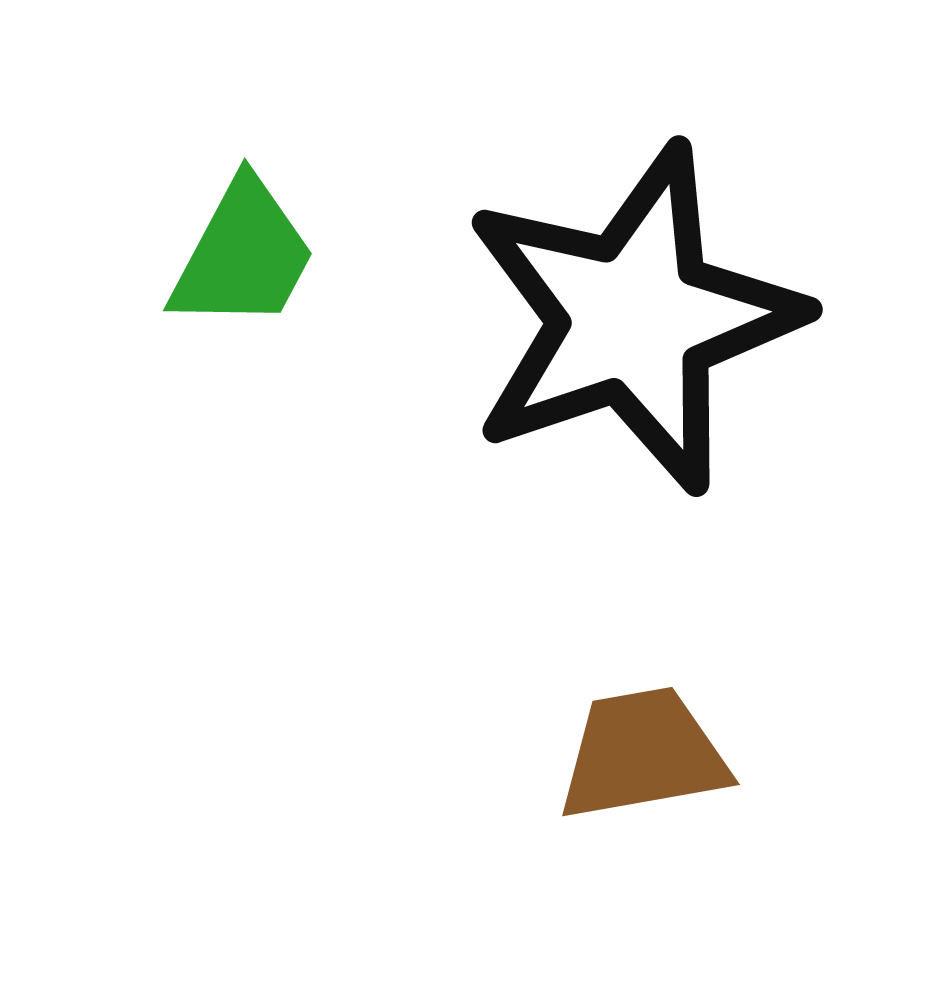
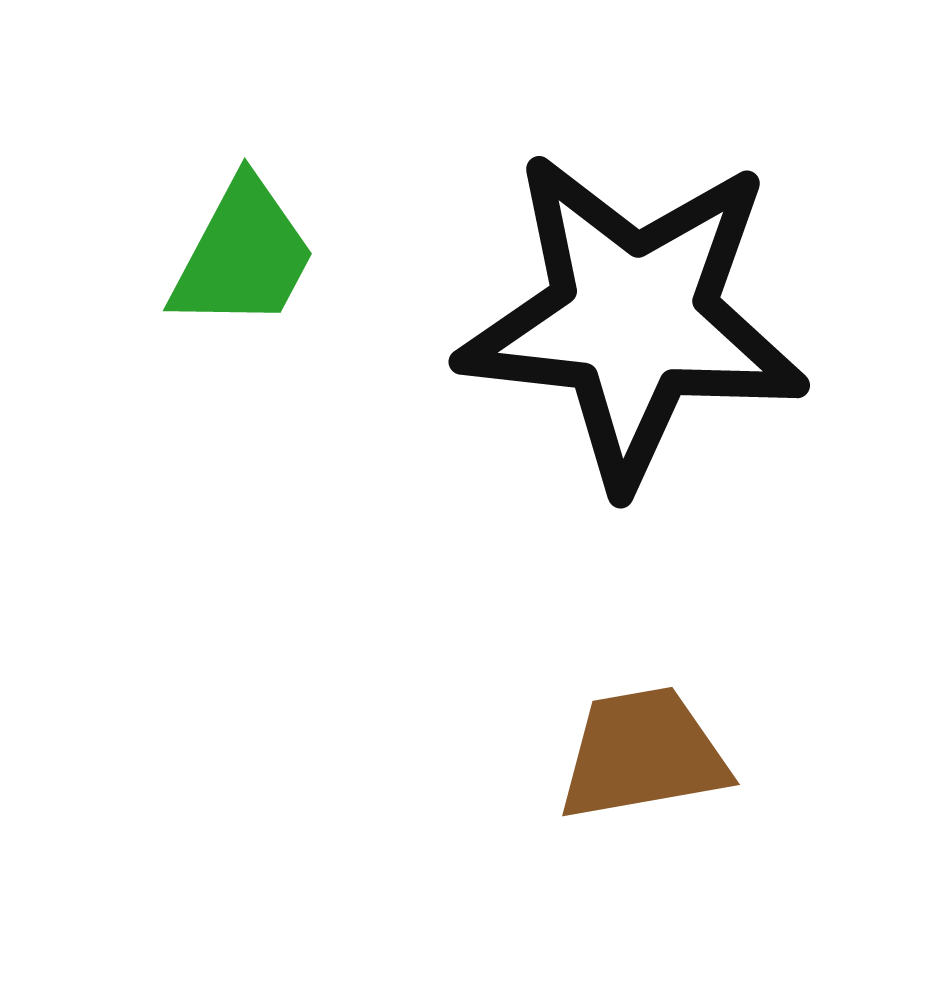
black star: rotated 25 degrees clockwise
